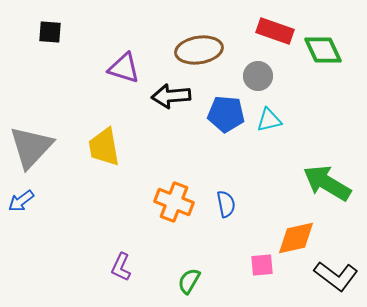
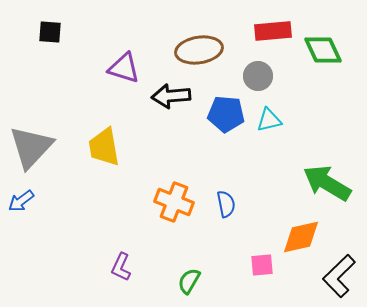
red rectangle: moved 2 px left; rotated 24 degrees counterclockwise
orange diamond: moved 5 px right, 1 px up
black L-shape: moved 3 px right; rotated 99 degrees clockwise
